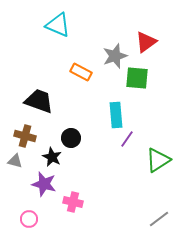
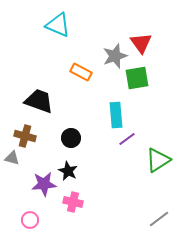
red triangle: moved 5 px left, 1 px down; rotated 30 degrees counterclockwise
green square: rotated 15 degrees counterclockwise
purple line: rotated 18 degrees clockwise
black star: moved 16 px right, 14 px down
gray triangle: moved 3 px left, 3 px up
purple star: rotated 20 degrees counterclockwise
pink circle: moved 1 px right, 1 px down
